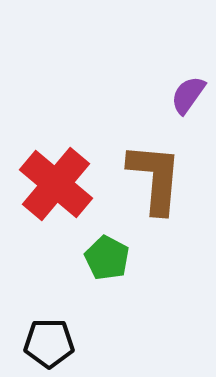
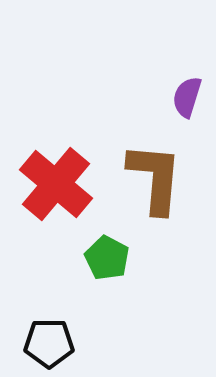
purple semicircle: moved 1 px left, 2 px down; rotated 18 degrees counterclockwise
